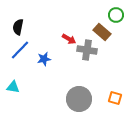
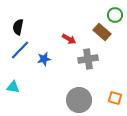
green circle: moved 1 px left
gray cross: moved 1 px right, 9 px down; rotated 18 degrees counterclockwise
gray circle: moved 1 px down
